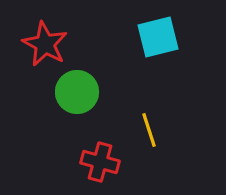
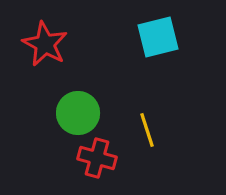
green circle: moved 1 px right, 21 px down
yellow line: moved 2 px left
red cross: moved 3 px left, 4 px up
